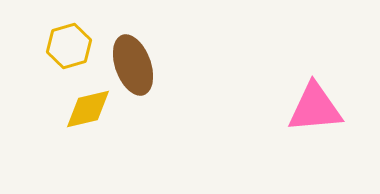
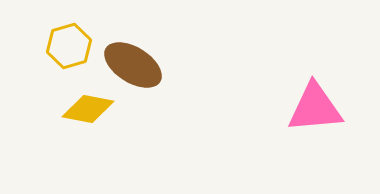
brown ellipse: rotated 38 degrees counterclockwise
yellow diamond: rotated 24 degrees clockwise
